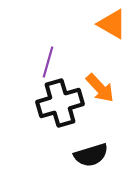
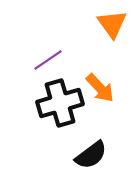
orange triangle: rotated 24 degrees clockwise
purple line: moved 2 px up; rotated 40 degrees clockwise
black semicircle: rotated 20 degrees counterclockwise
